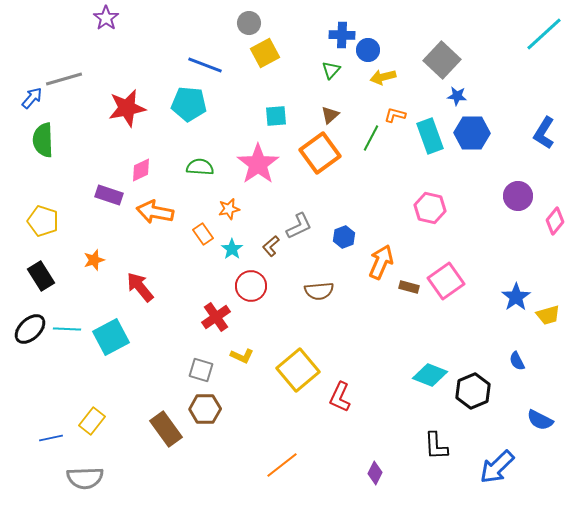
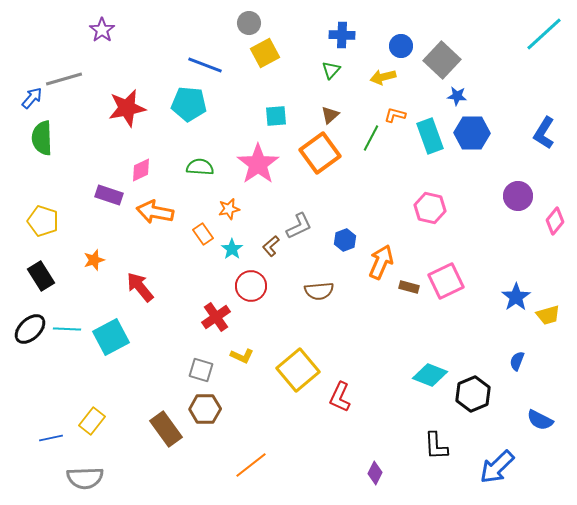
purple star at (106, 18): moved 4 px left, 12 px down
blue circle at (368, 50): moved 33 px right, 4 px up
green semicircle at (43, 140): moved 1 px left, 2 px up
blue hexagon at (344, 237): moved 1 px right, 3 px down
pink square at (446, 281): rotated 9 degrees clockwise
blue semicircle at (517, 361): rotated 48 degrees clockwise
black hexagon at (473, 391): moved 3 px down
orange line at (282, 465): moved 31 px left
